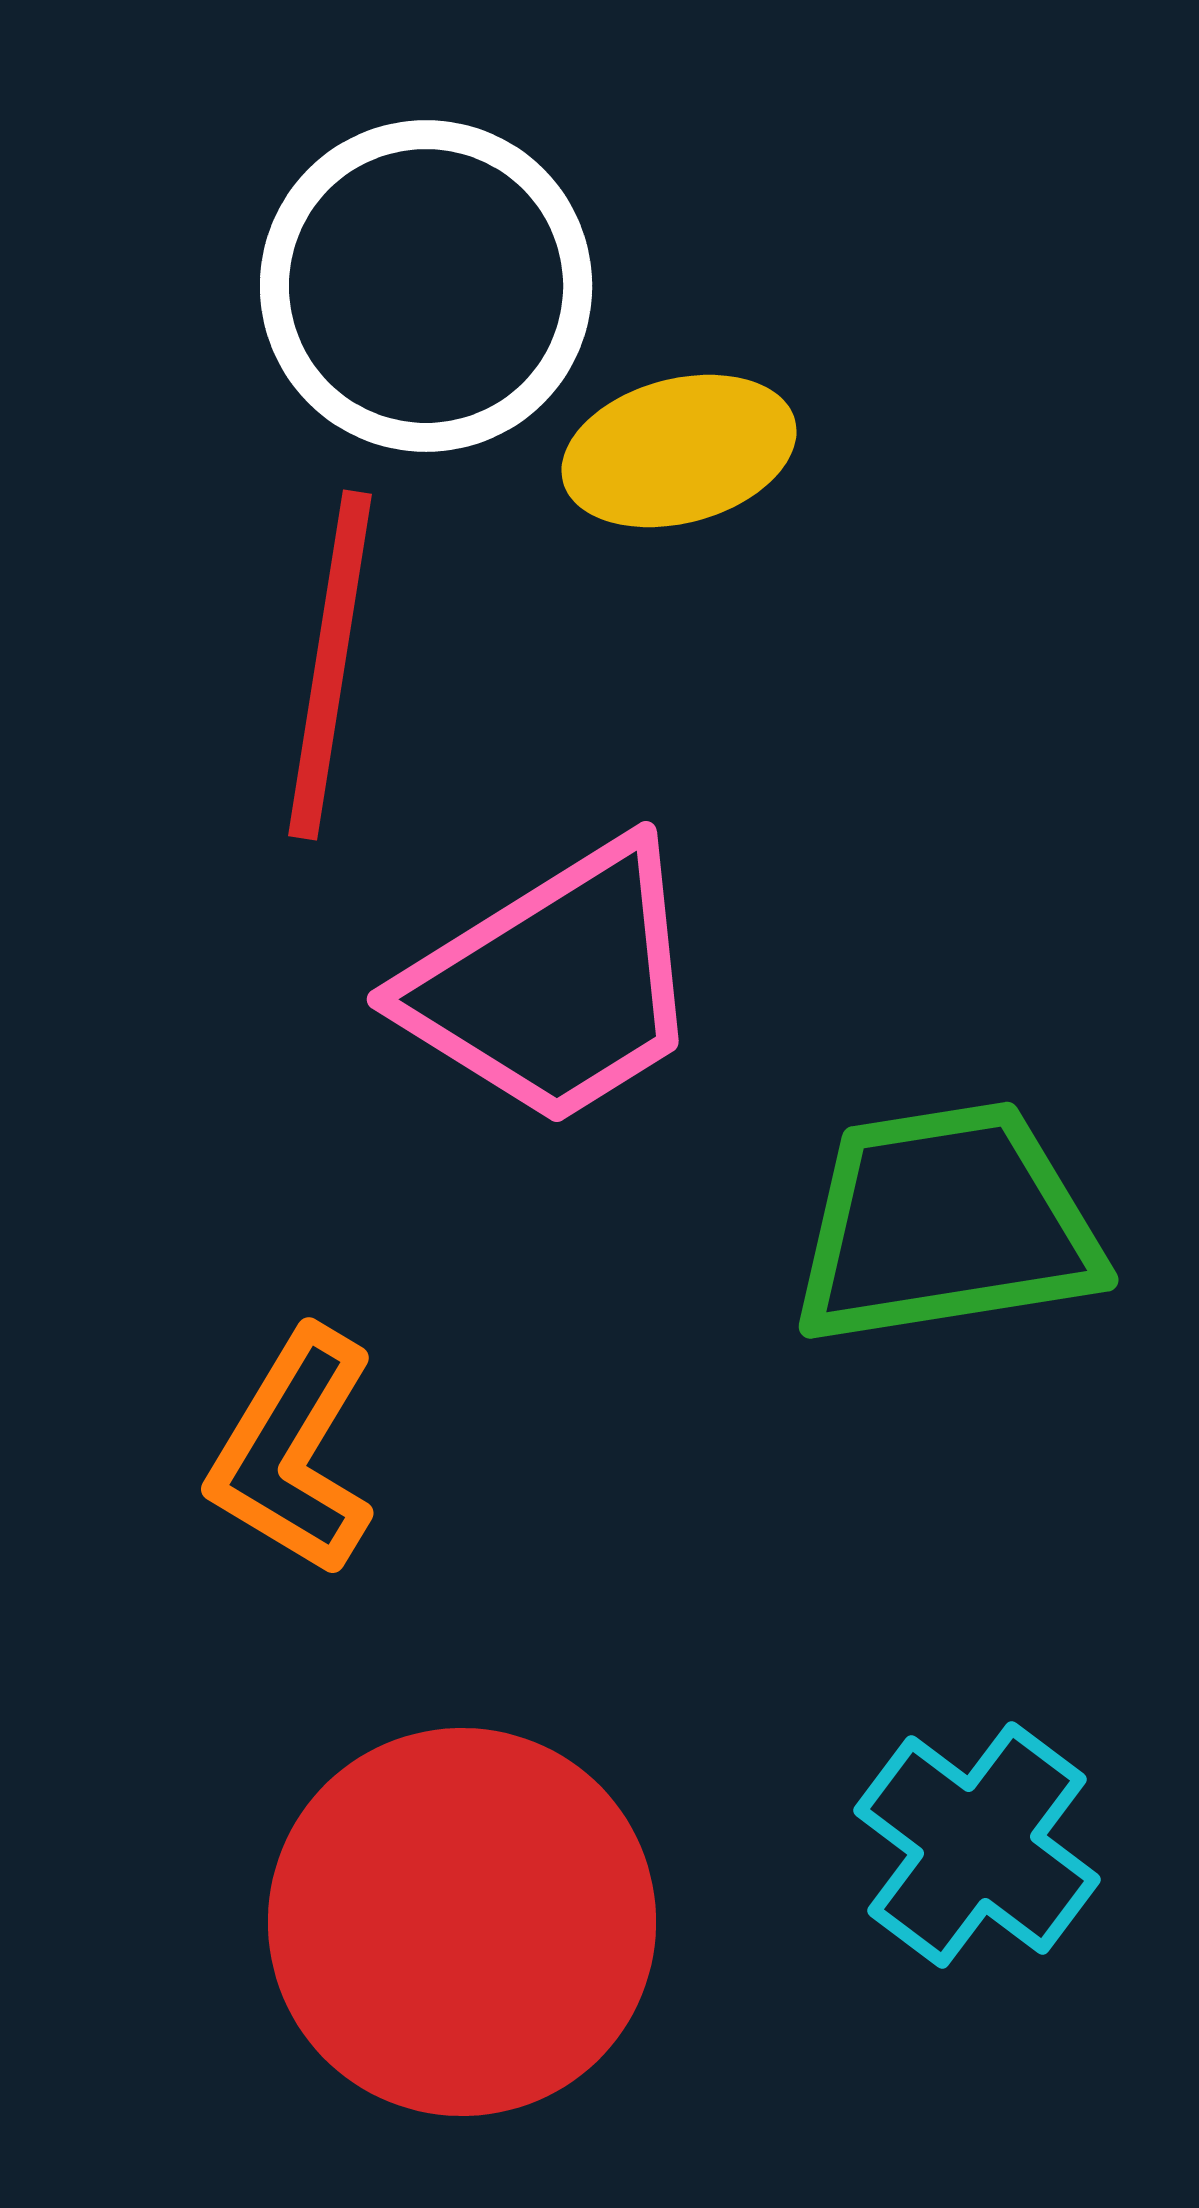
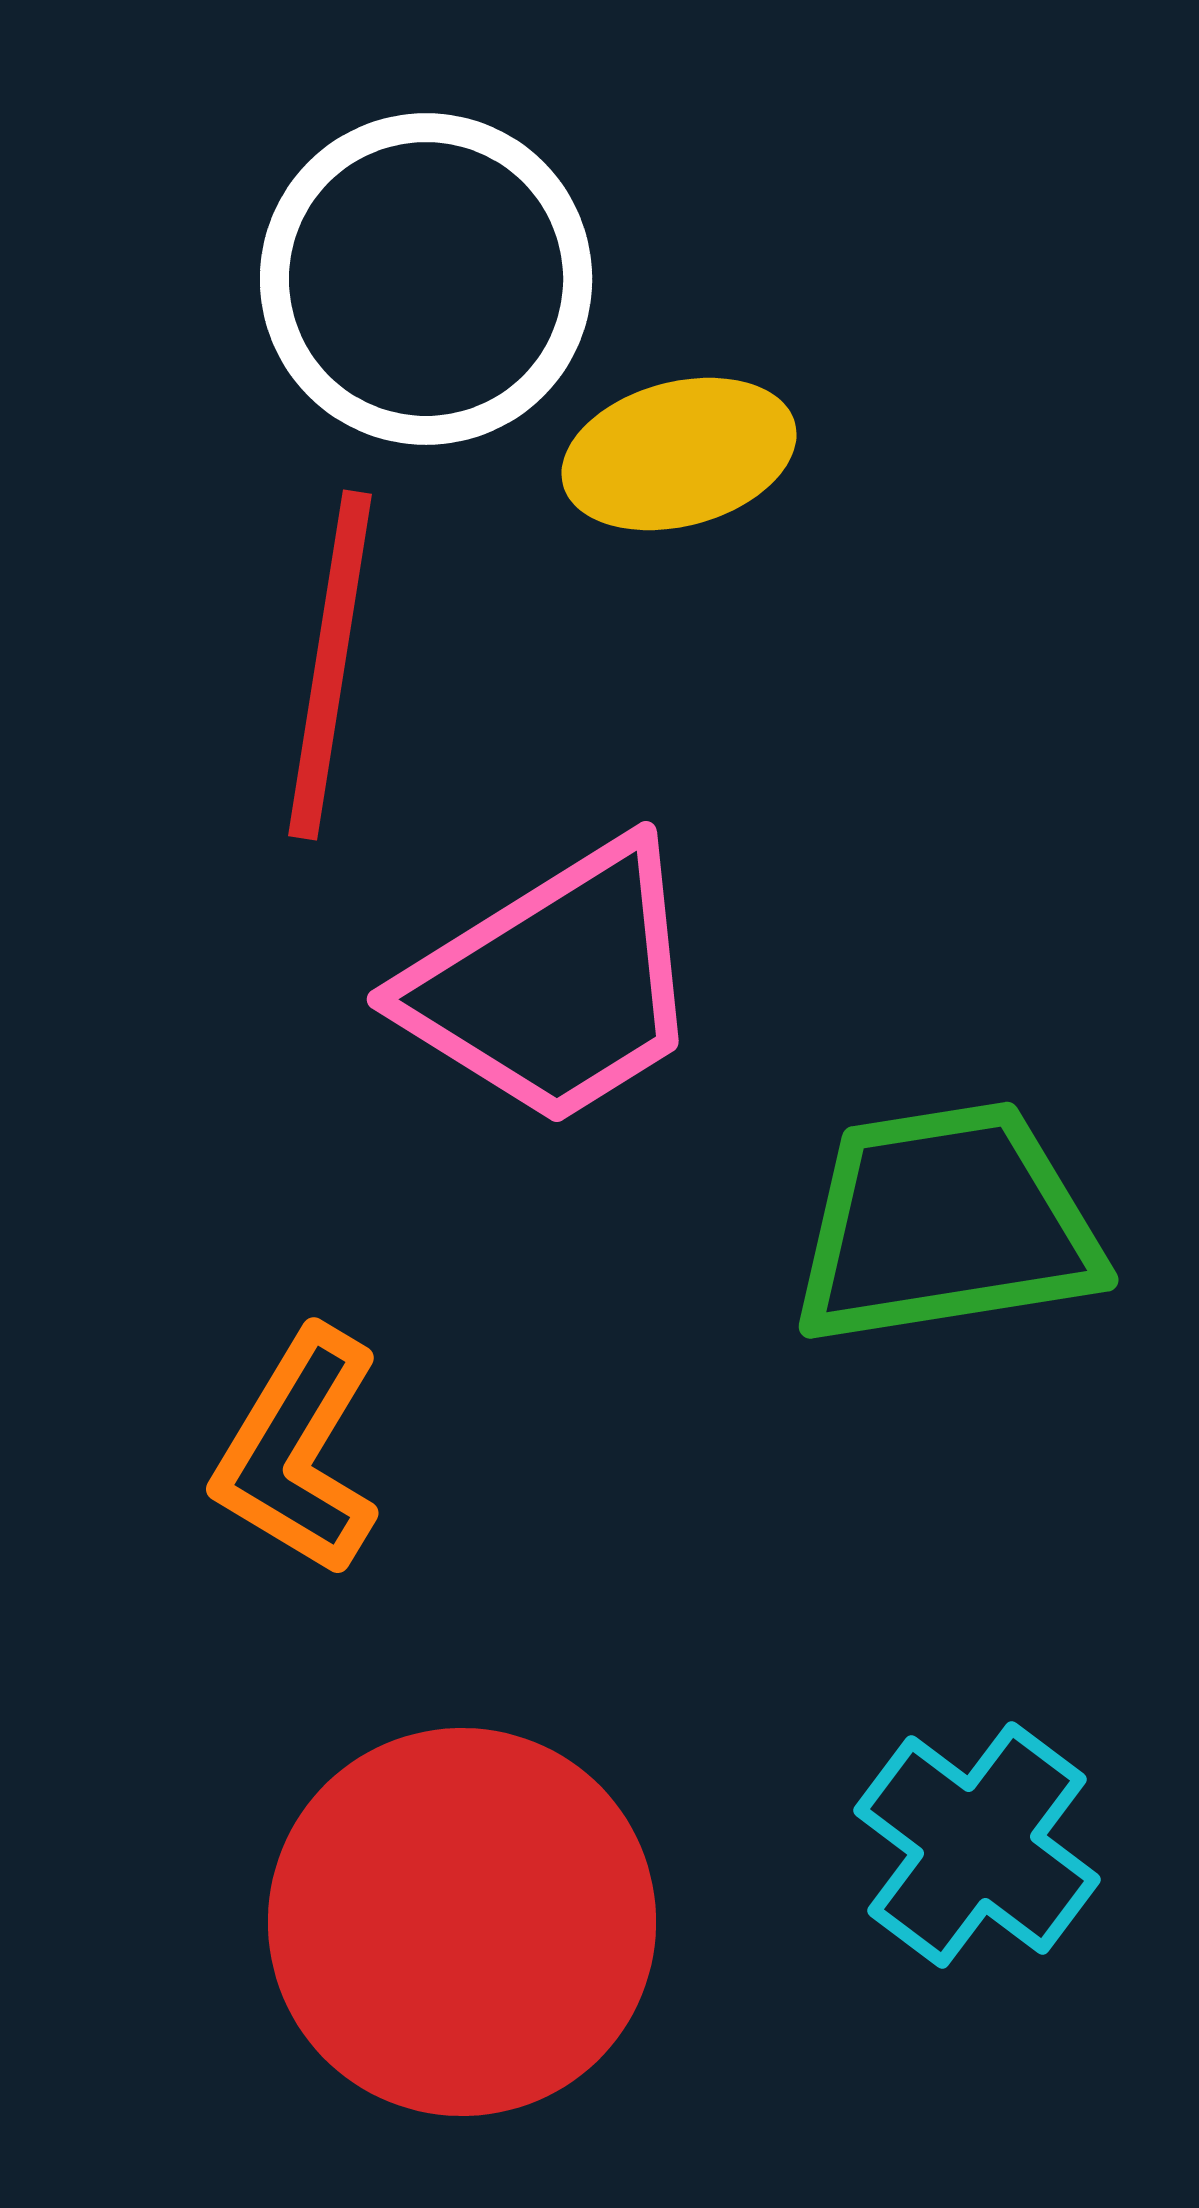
white circle: moved 7 px up
yellow ellipse: moved 3 px down
orange L-shape: moved 5 px right
